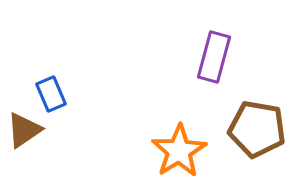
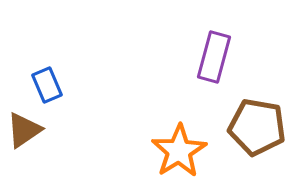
blue rectangle: moved 4 px left, 9 px up
brown pentagon: moved 2 px up
